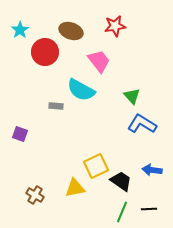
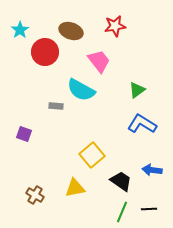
green triangle: moved 5 px right, 6 px up; rotated 36 degrees clockwise
purple square: moved 4 px right
yellow square: moved 4 px left, 11 px up; rotated 15 degrees counterclockwise
